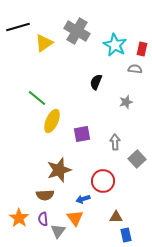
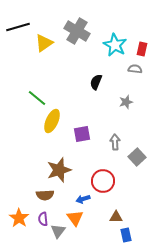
gray square: moved 2 px up
